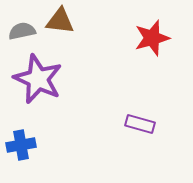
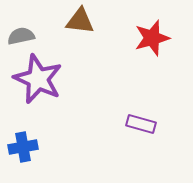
brown triangle: moved 20 px right
gray semicircle: moved 1 px left, 5 px down
purple rectangle: moved 1 px right
blue cross: moved 2 px right, 2 px down
